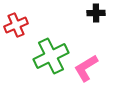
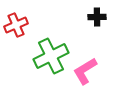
black cross: moved 1 px right, 4 px down
pink L-shape: moved 1 px left, 3 px down
